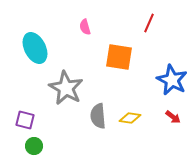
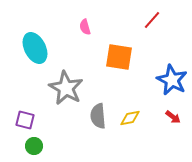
red line: moved 3 px right, 3 px up; rotated 18 degrees clockwise
yellow diamond: rotated 20 degrees counterclockwise
